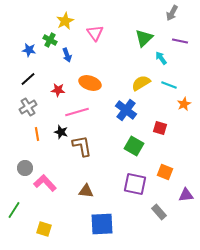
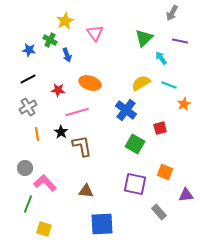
black line: rotated 14 degrees clockwise
red square: rotated 32 degrees counterclockwise
black star: rotated 16 degrees clockwise
green square: moved 1 px right, 2 px up
green line: moved 14 px right, 6 px up; rotated 12 degrees counterclockwise
